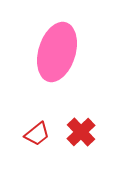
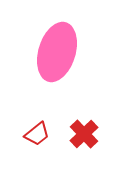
red cross: moved 3 px right, 2 px down
